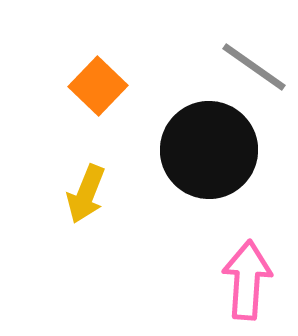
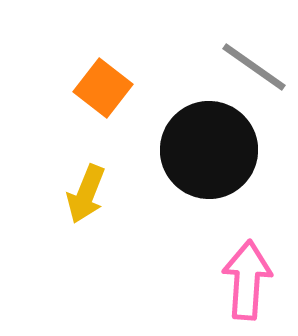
orange square: moved 5 px right, 2 px down; rotated 6 degrees counterclockwise
